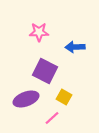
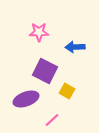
yellow square: moved 3 px right, 6 px up
pink line: moved 2 px down
